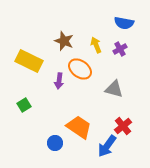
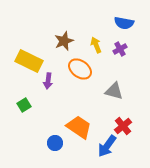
brown star: rotated 30 degrees clockwise
purple arrow: moved 11 px left
gray triangle: moved 2 px down
